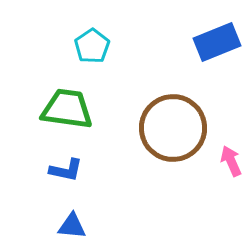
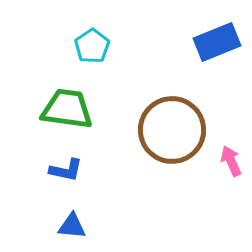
brown circle: moved 1 px left, 2 px down
